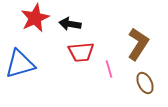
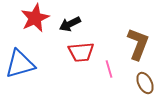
black arrow: rotated 35 degrees counterclockwise
brown L-shape: rotated 12 degrees counterclockwise
